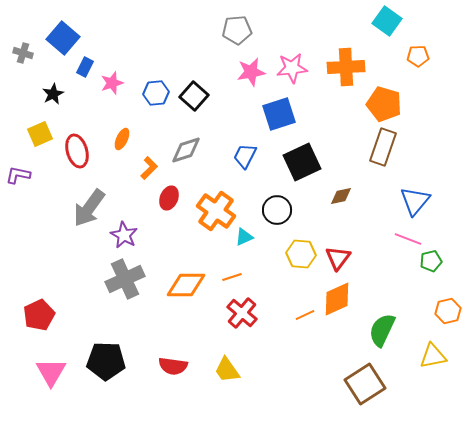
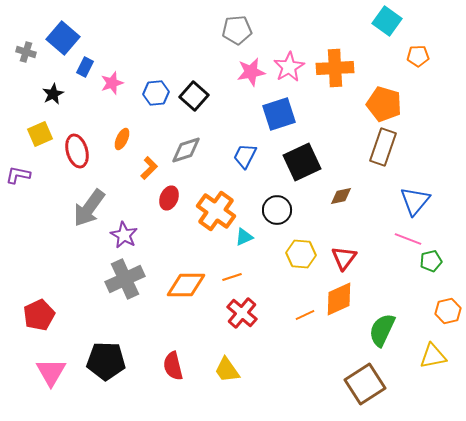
gray cross at (23, 53): moved 3 px right, 1 px up
orange cross at (346, 67): moved 11 px left, 1 px down
pink star at (292, 68): moved 3 px left, 1 px up; rotated 24 degrees counterclockwise
red triangle at (338, 258): moved 6 px right
orange diamond at (337, 299): moved 2 px right
red semicircle at (173, 366): rotated 68 degrees clockwise
